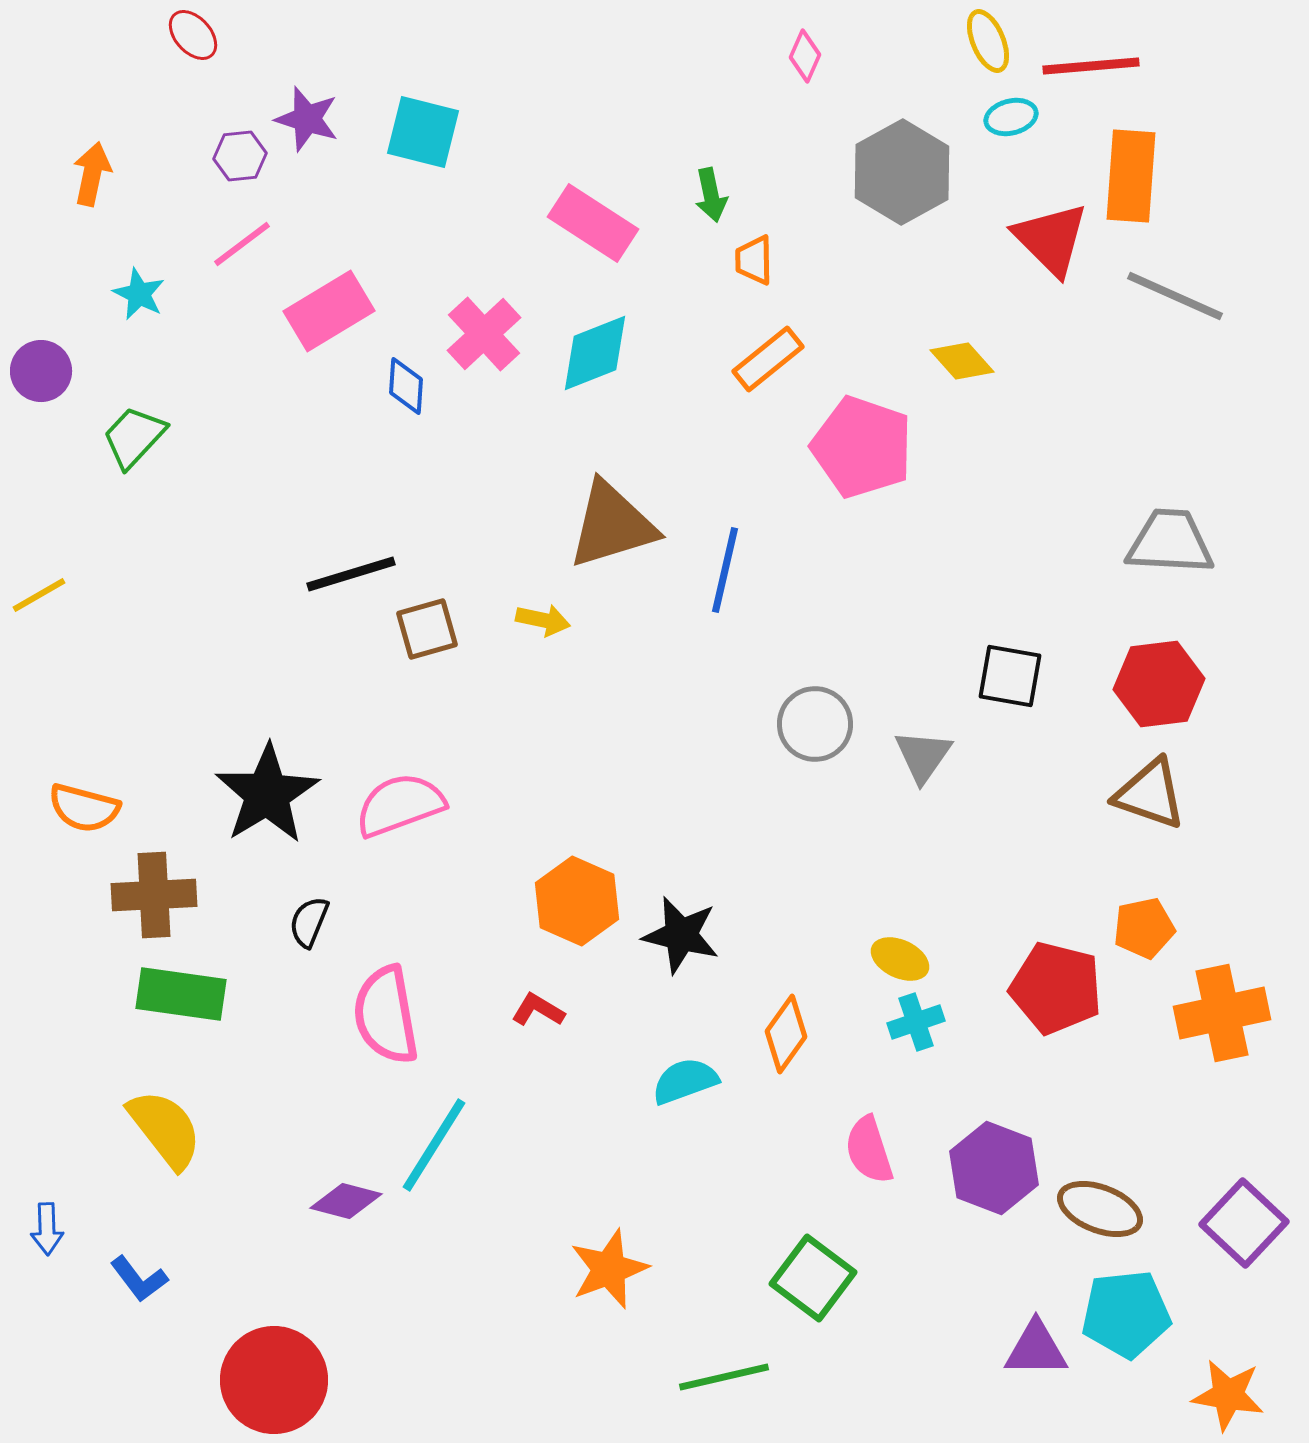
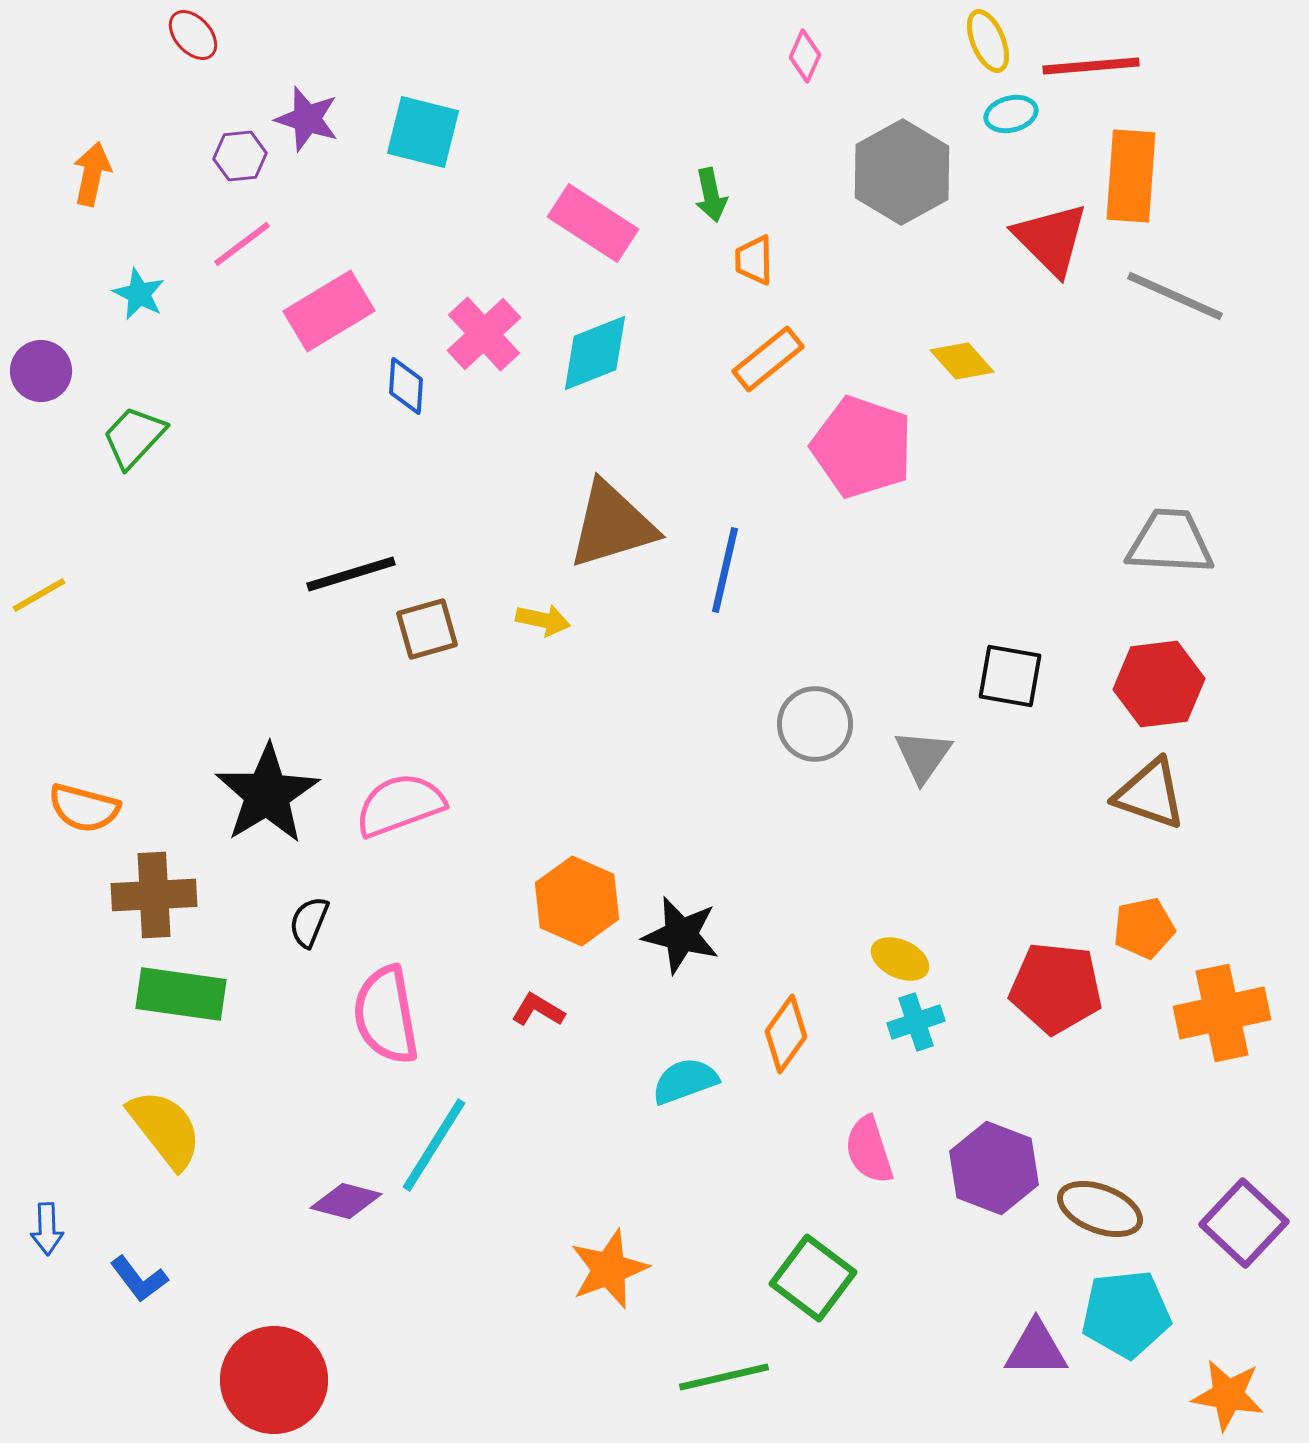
cyan ellipse at (1011, 117): moved 3 px up
red pentagon at (1056, 988): rotated 8 degrees counterclockwise
